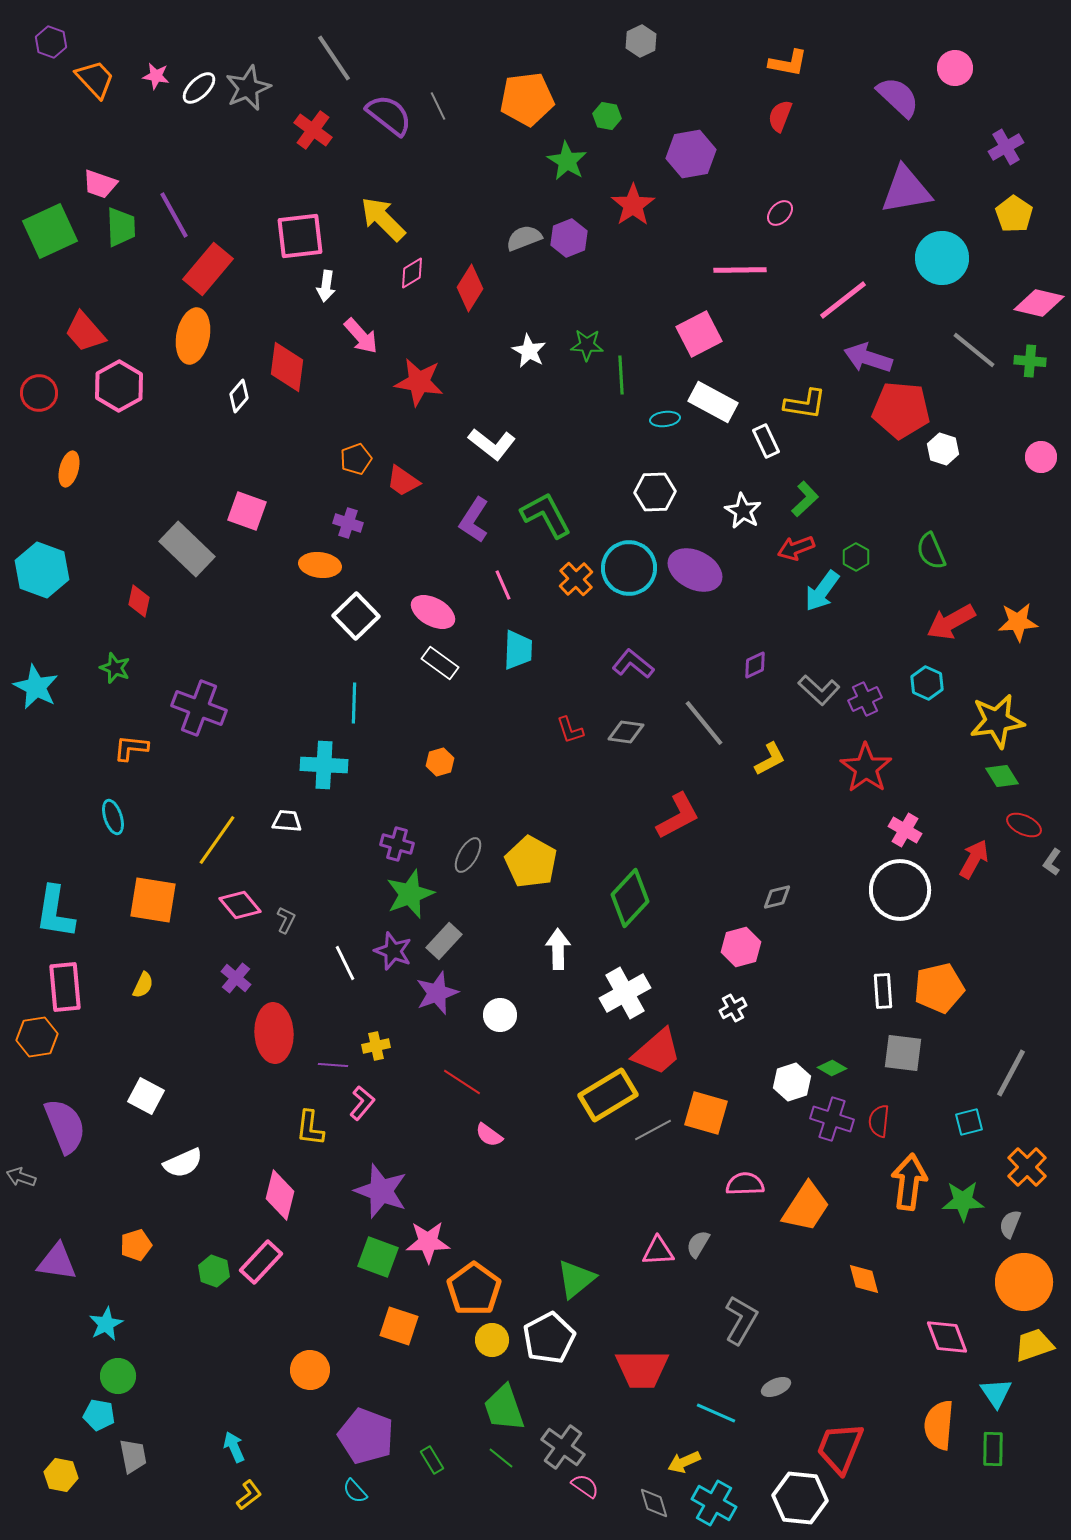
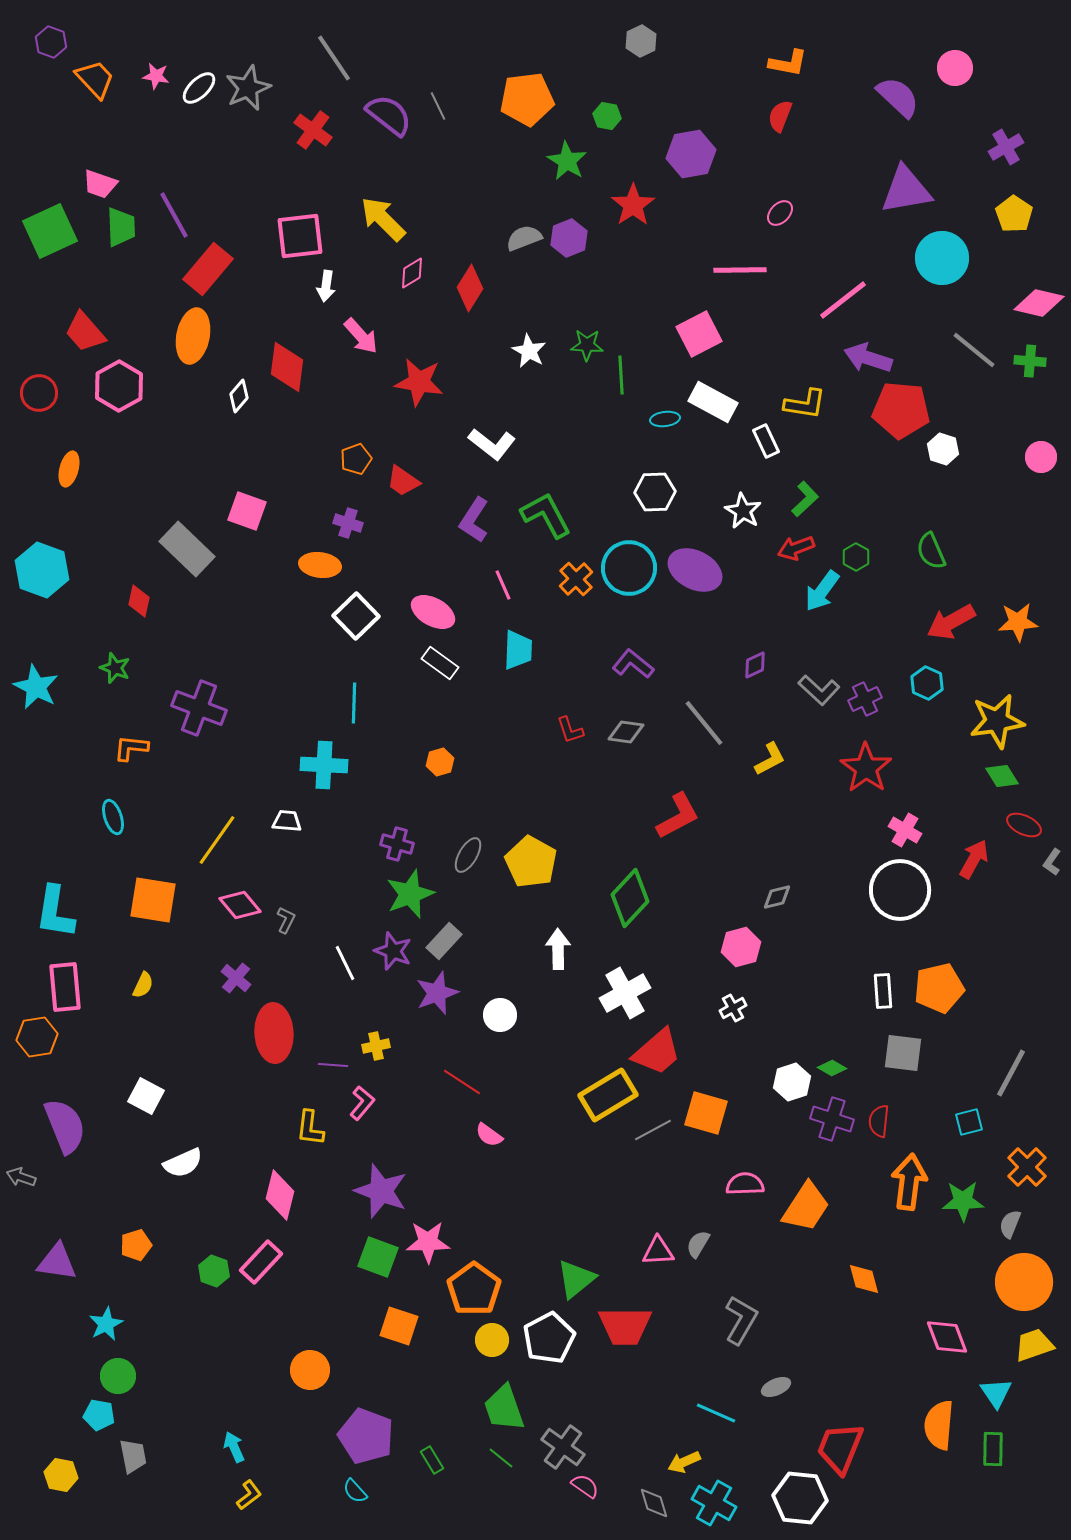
red trapezoid at (642, 1369): moved 17 px left, 43 px up
